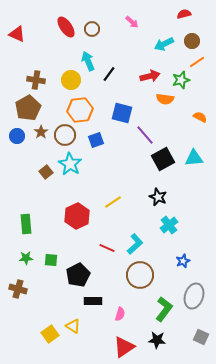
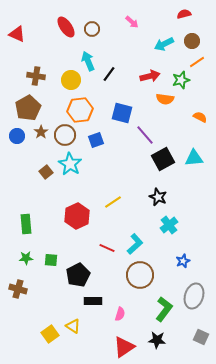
brown cross at (36, 80): moved 4 px up
